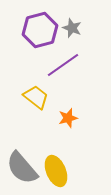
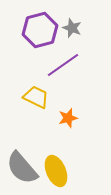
yellow trapezoid: rotated 12 degrees counterclockwise
